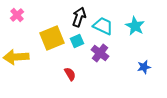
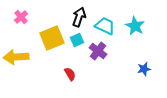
pink cross: moved 4 px right, 2 px down
cyan trapezoid: moved 2 px right
cyan square: moved 1 px up
purple cross: moved 2 px left, 2 px up
blue star: moved 2 px down
